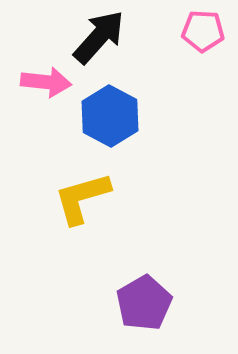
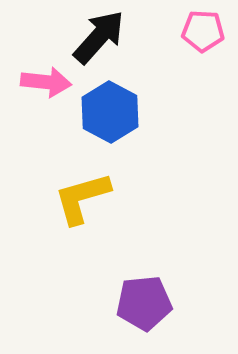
blue hexagon: moved 4 px up
purple pentagon: rotated 24 degrees clockwise
